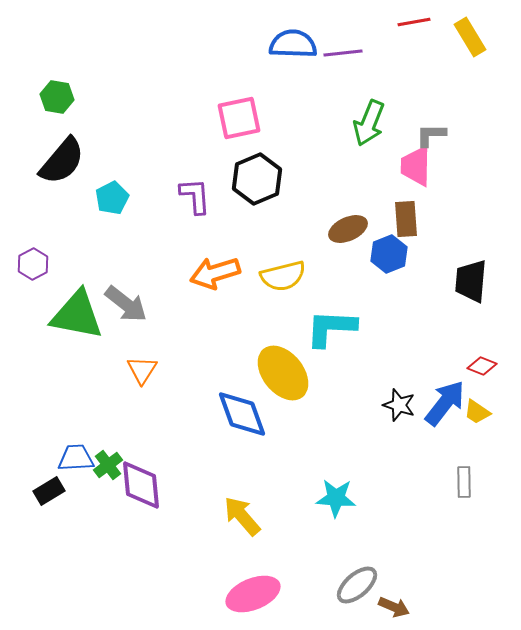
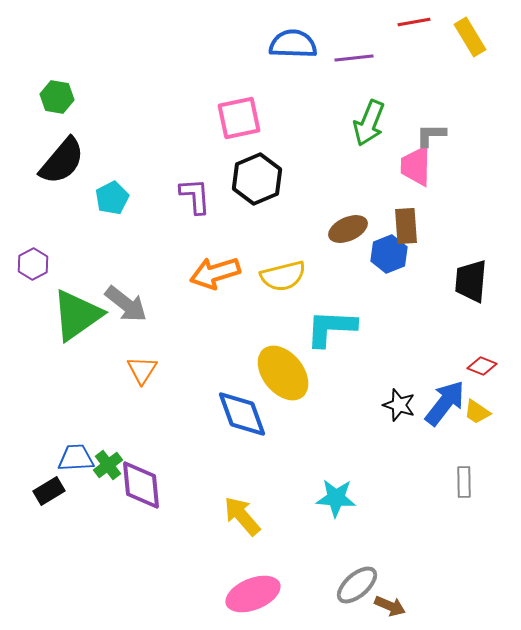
purple line: moved 11 px right, 5 px down
brown rectangle: moved 7 px down
green triangle: rotated 46 degrees counterclockwise
brown arrow: moved 4 px left, 1 px up
